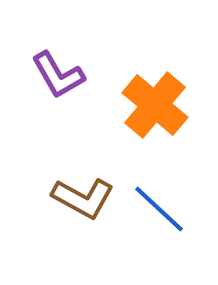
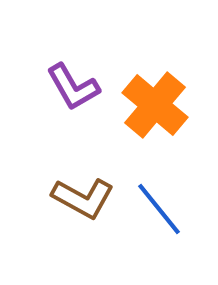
purple L-shape: moved 15 px right, 12 px down
blue line: rotated 8 degrees clockwise
